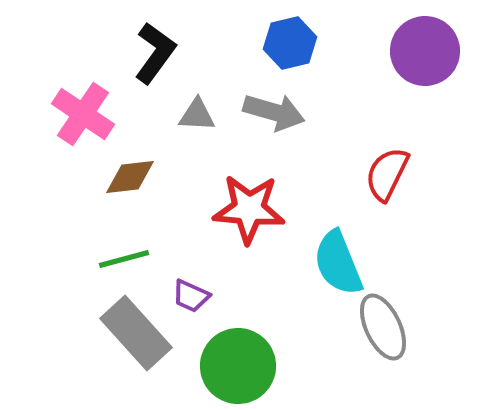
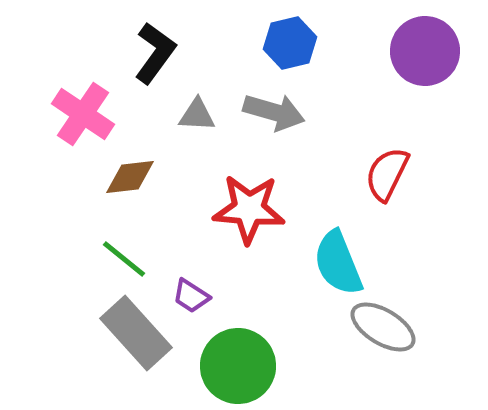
green line: rotated 54 degrees clockwise
purple trapezoid: rotated 9 degrees clockwise
gray ellipse: rotated 34 degrees counterclockwise
